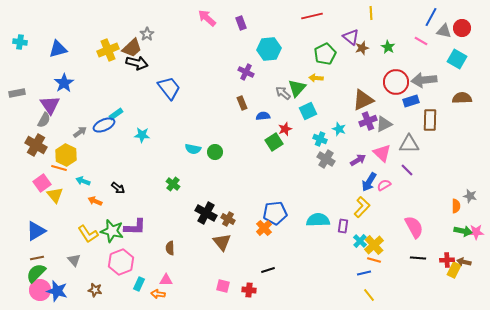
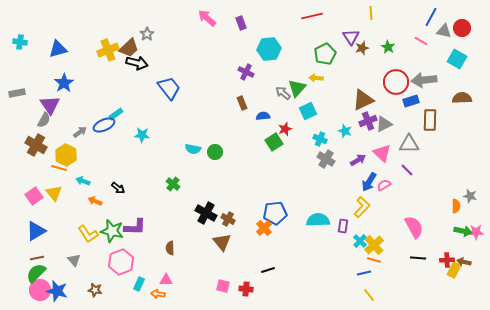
purple triangle at (351, 37): rotated 18 degrees clockwise
brown trapezoid at (132, 48): moved 3 px left
cyan star at (339, 129): moved 6 px right, 2 px down
pink square at (42, 183): moved 8 px left, 13 px down
yellow triangle at (55, 195): moved 1 px left, 2 px up
red cross at (249, 290): moved 3 px left, 1 px up
